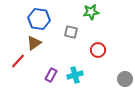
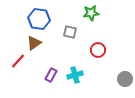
green star: moved 1 px down
gray square: moved 1 px left
